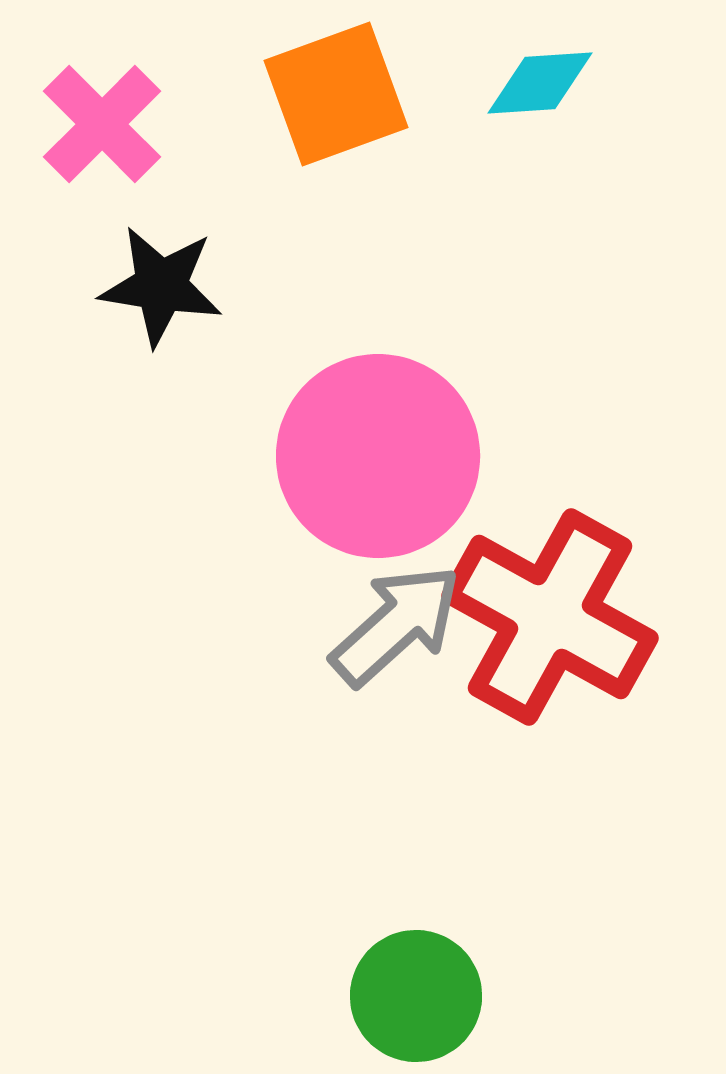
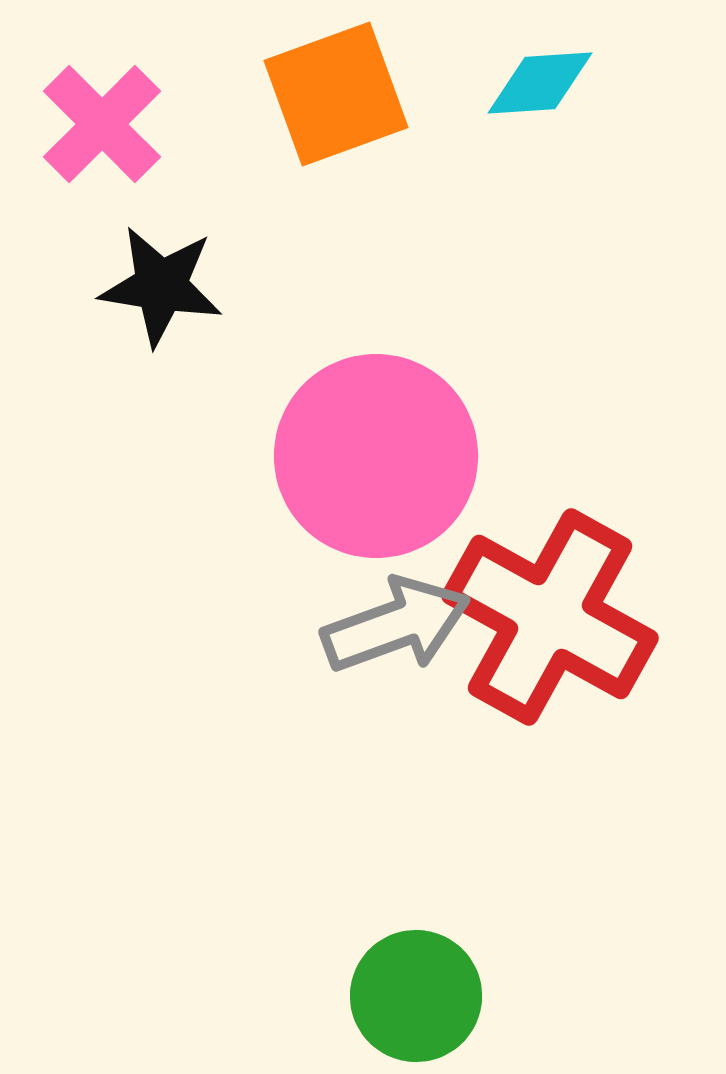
pink circle: moved 2 px left
gray arrow: rotated 22 degrees clockwise
